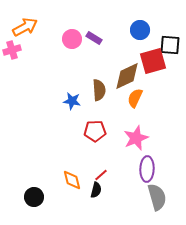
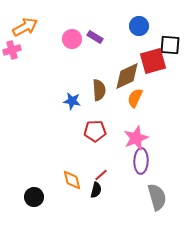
blue circle: moved 1 px left, 4 px up
purple rectangle: moved 1 px right, 1 px up
purple ellipse: moved 6 px left, 8 px up
